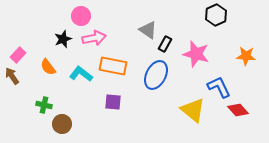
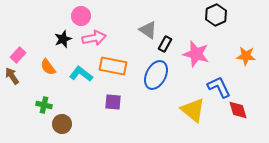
red diamond: rotated 25 degrees clockwise
